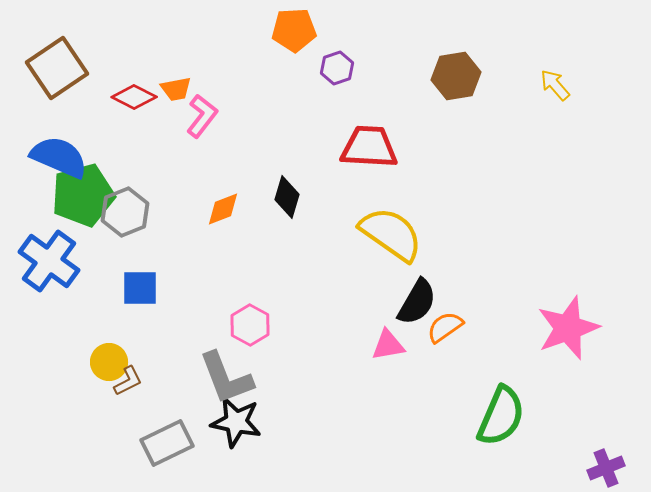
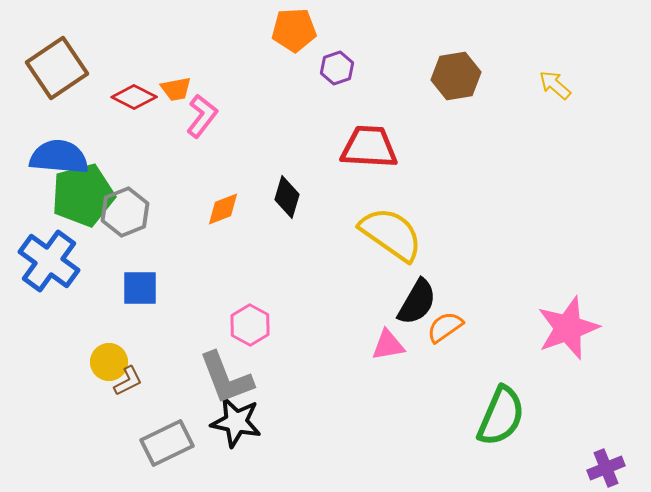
yellow arrow: rotated 8 degrees counterclockwise
blue semicircle: rotated 18 degrees counterclockwise
